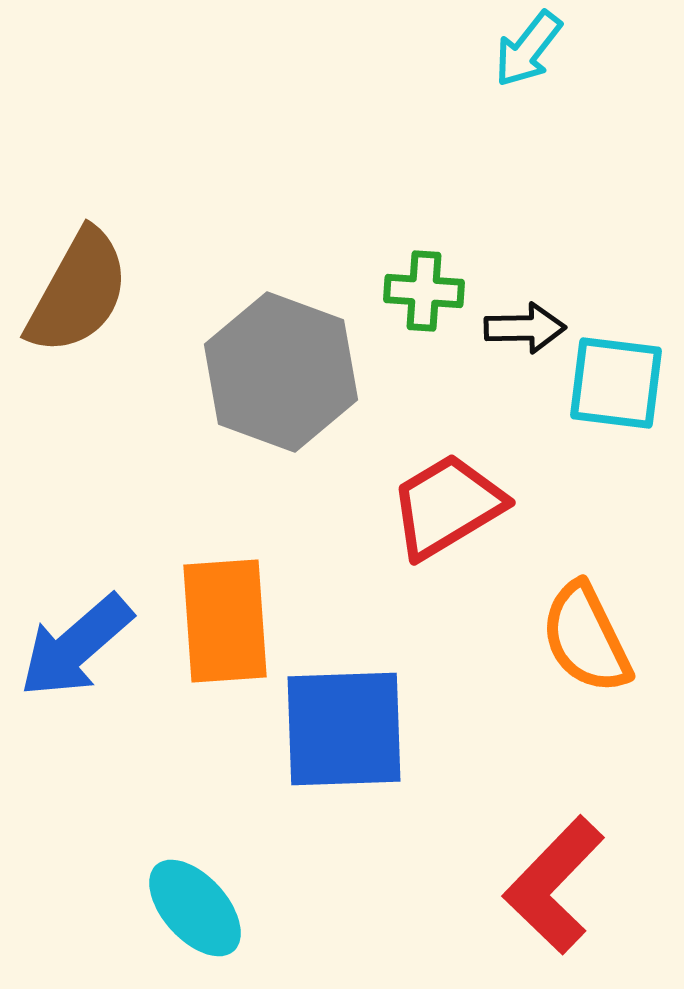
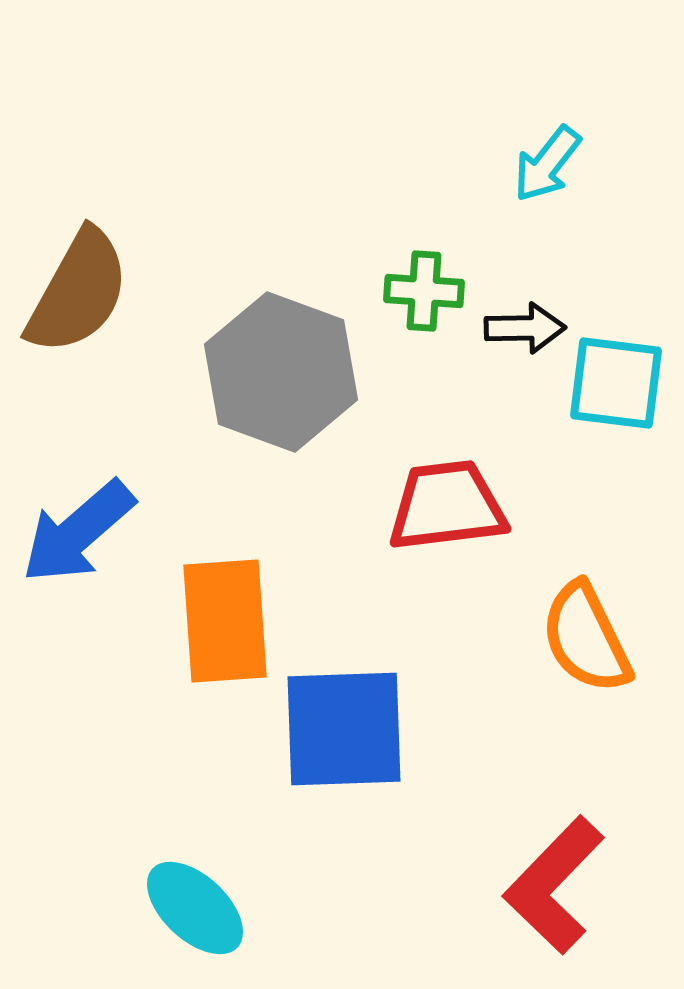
cyan arrow: moved 19 px right, 115 px down
red trapezoid: rotated 24 degrees clockwise
blue arrow: moved 2 px right, 114 px up
cyan ellipse: rotated 5 degrees counterclockwise
